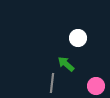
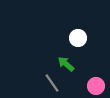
gray line: rotated 42 degrees counterclockwise
